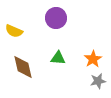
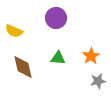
orange star: moved 2 px left, 3 px up
